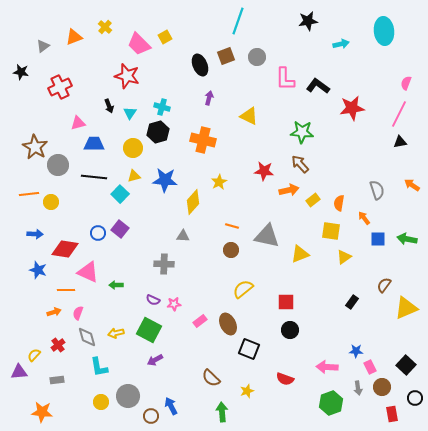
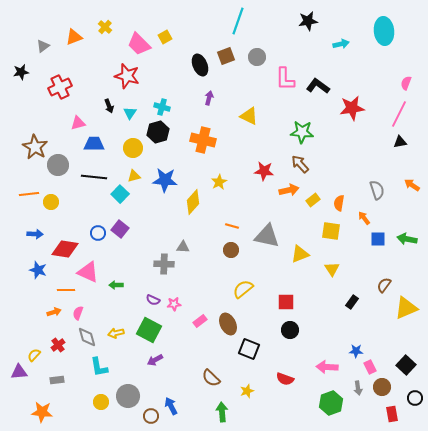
black star at (21, 72): rotated 21 degrees counterclockwise
gray triangle at (183, 236): moved 11 px down
yellow triangle at (344, 257): moved 12 px left, 12 px down; rotated 28 degrees counterclockwise
